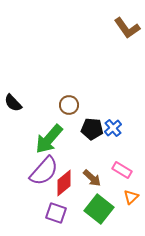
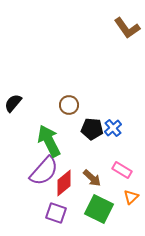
black semicircle: rotated 84 degrees clockwise
green arrow: moved 2 px down; rotated 112 degrees clockwise
green square: rotated 12 degrees counterclockwise
